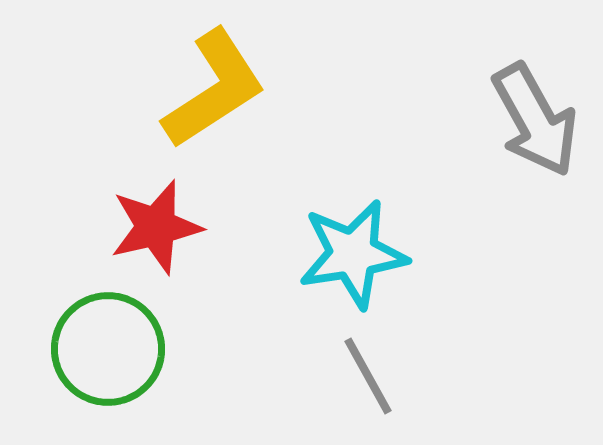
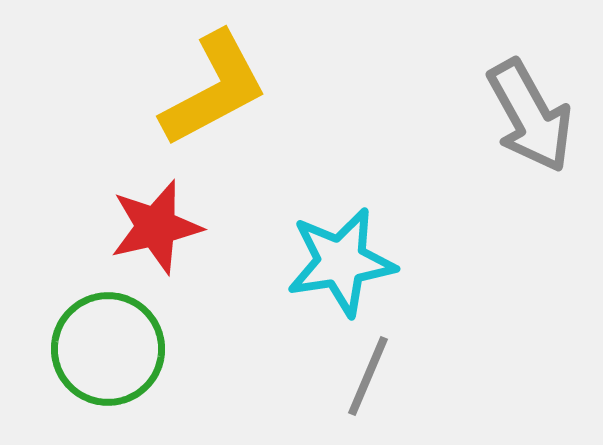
yellow L-shape: rotated 5 degrees clockwise
gray arrow: moved 5 px left, 4 px up
cyan star: moved 12 px left, 8 px down
gray line: rotated 52 degrees clockwise
